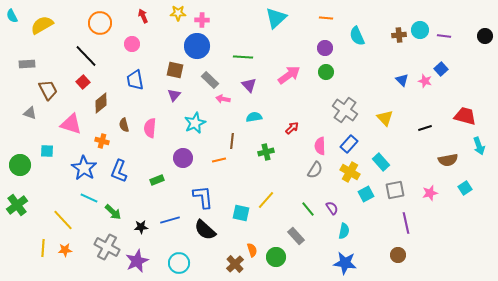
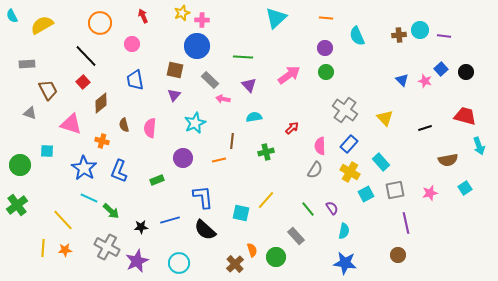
yellow star at (178, 13): moved 4 px right; rotated 21 degrees counterclockwise
black circle at (485, 36): moved 19 px left, 36 px down
green arrow at (113, 212): moved 2 px left, 1 px up
